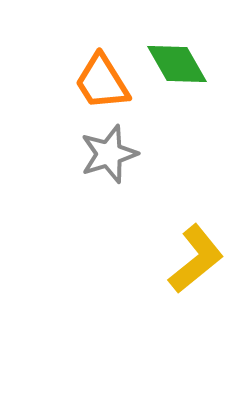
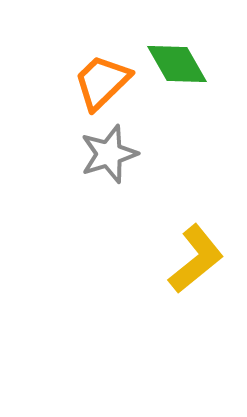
orange trapezoid: rotated 78 degrees clockwise
